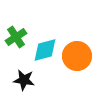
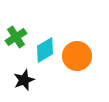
cyan diamond: rotated 16 degrees counterclockwise
black star: rotated 30 degrees counterclockwise
